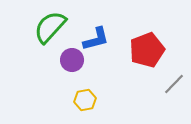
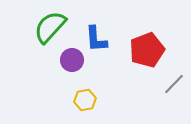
blue L-shape: rotated 100 degrees clockwise
